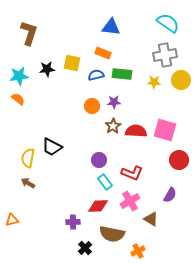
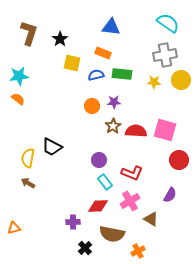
black star: moved 13 px right, 30 px up; rotated 28 degrees counterclockwise
orange triangle: moved 2 px right, 8 px down
